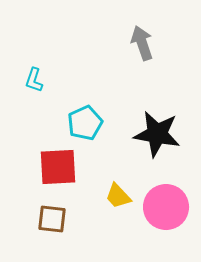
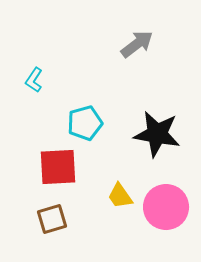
gray arrow: moved 5 px left, 1 px down; rotated 72 degrees clockwise
cyan L-shape: rotated 15 degrees clockwise
cyan pentagon: rotated 8 degrees clockwise
yellow trapezoid: moved 2 px right; rotated 8 degrees clockwise
brown square: rotated 24 degrees counterclockwise
